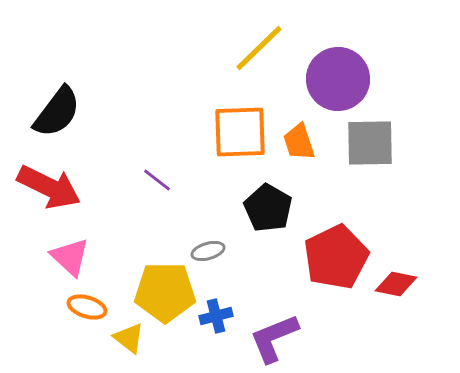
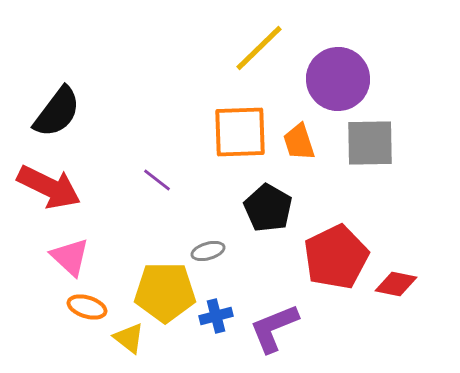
purple L-shape: moved 10 px up
